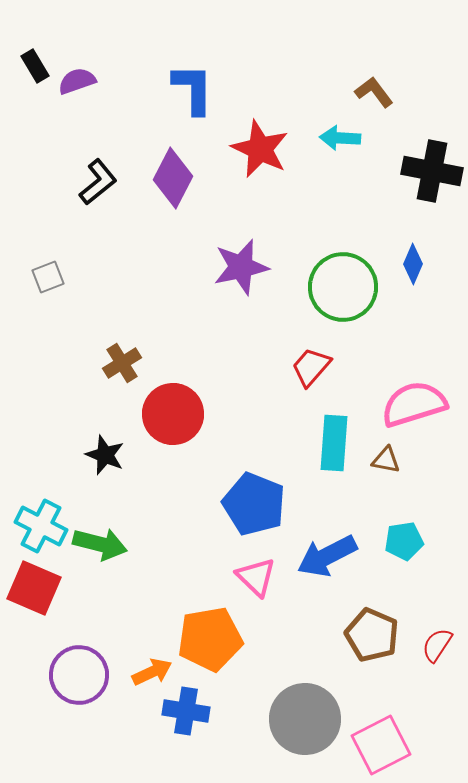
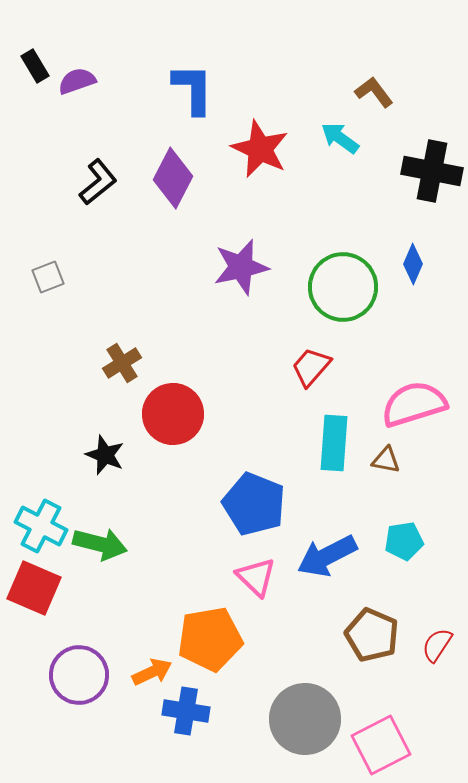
cyan arrow: rotated 33 degrees clockwise
